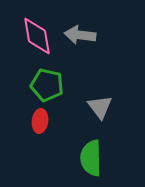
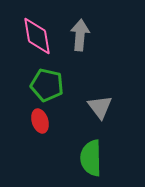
gray arrow: rotated 88 degrees clockwise
red ellipse: rotated 25 degrees counterclockwise
